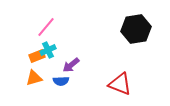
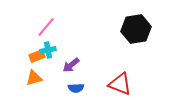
cyan cross: rotated 14 degrees clockwise
blue semicircle: moved 15 px right, 7 px down
